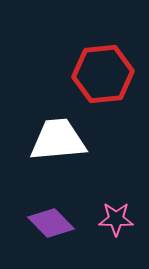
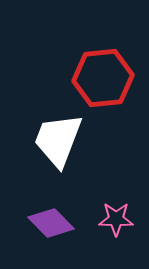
red hexagon: moved 4 px down
white trapezoid: rotated 64 degrees counterclockwise
